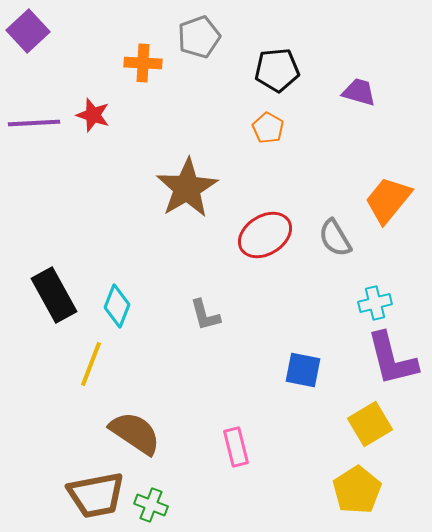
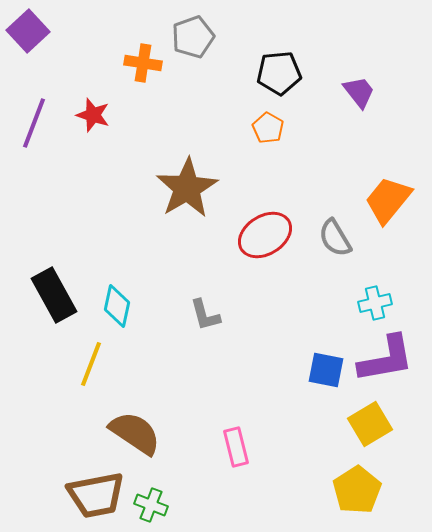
gray pentagon: moved 6 px left
orange cross: rotated 6 degrees clockwise
black pentagon: moved 2 px right, 3 px down
purple trapezoid: rotated 36 degrees clockwise
purple line: rotated 66 degrees counterclockwise
cyan diamond: rotated 9 degrees counterclockwise
purple L-shape: moved 6 px left; rotated 86 degrees counterclockwise
blue square: moved 23 px right
